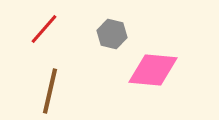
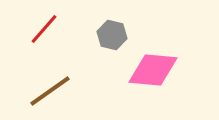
gray hexagon: moved 1 px down
brown line: rotated 42 degrees clockwise
